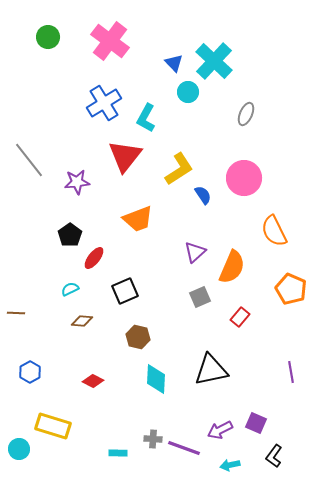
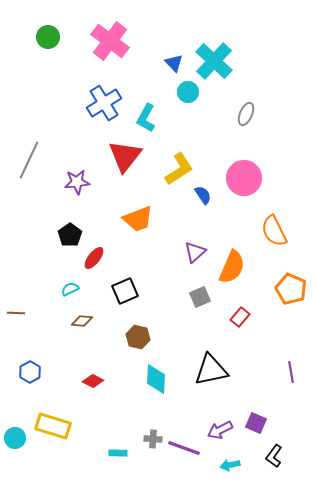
gray line at (29, 160): rotated 63 degrees clockwise
cyan circle at (19, 449): moved 4 px left, 11 px up
